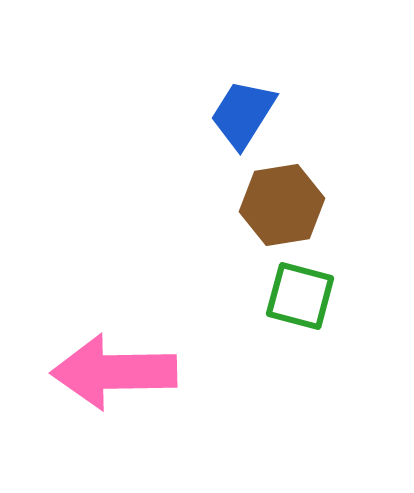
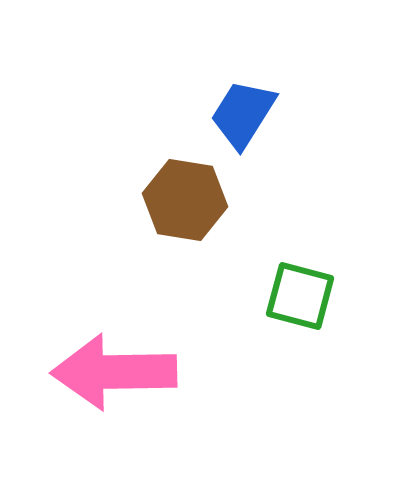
brown hexagon: moved 97 px left, 5 px up; rotated 18 degrees clockwise
